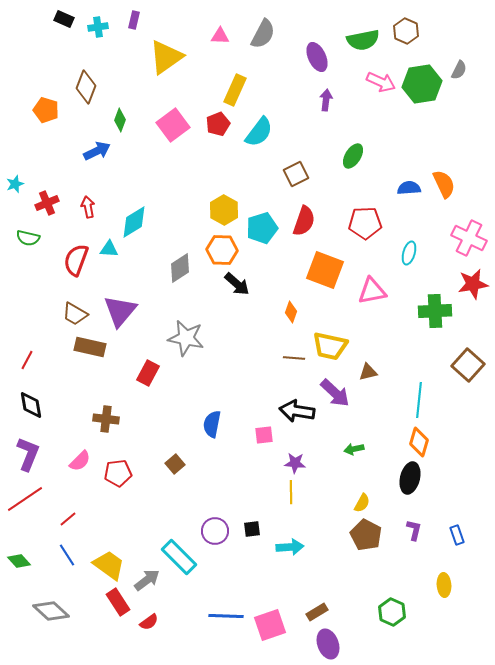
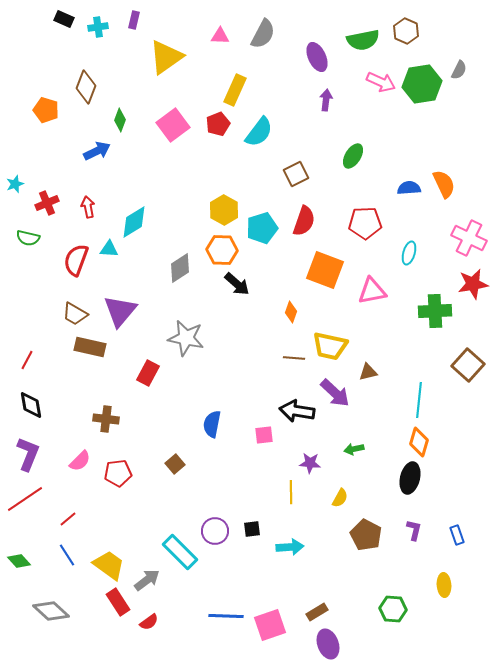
purple star at (295, 463): moved 15 px right
yellow semicircle at (362, 503): moved 22 px left, 5 px up
cyan rectangle at (179, 557): moved 1 px right, 5 px up
green hexagon at (392, 612): moved 1 px right, 3 px up; rotated 20 degrees counterclockwise
